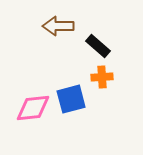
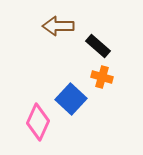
orange cross: rotated 20 degrees clockwise
blue square: rotated 32 degrees counterclockwise
pink diamond: moved 5 px right, 14 px down; rotated 60 degrees counterclockwise
